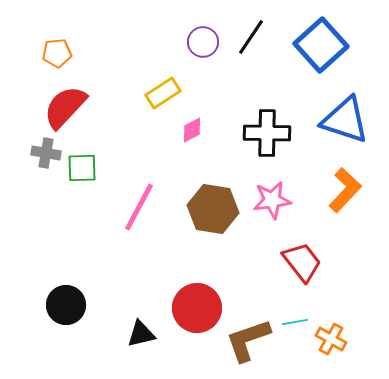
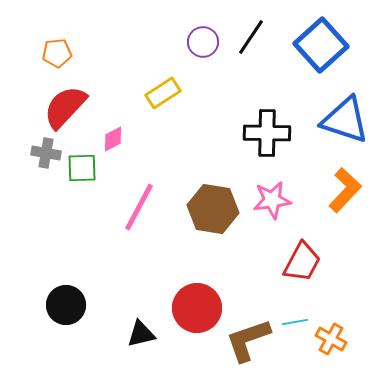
pink diamond: moved 79 px left, 9 px down
red trapezoid: rotated 66 degrees clockwise
